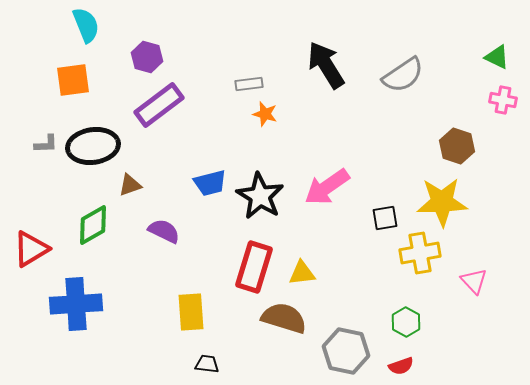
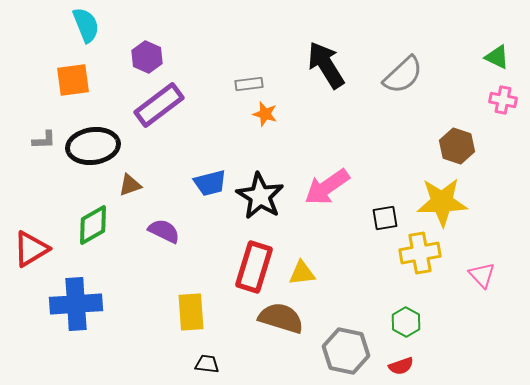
purple hexagon: rotated 8 degrees clockwise
gray semicircle: rotated 9 degrees counterclockwise
gray L-shape: moved 2 px left, 4 px up
pink triangle: moved 8 px right, 6 px up
brown semicircle: moved 3 px left
